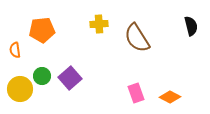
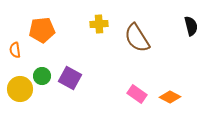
purple square: rotated 20 degrees counterclockwise
pink rectangle: moved 1 px right, 1 px down; rotated 36 degrees counterclockwise
